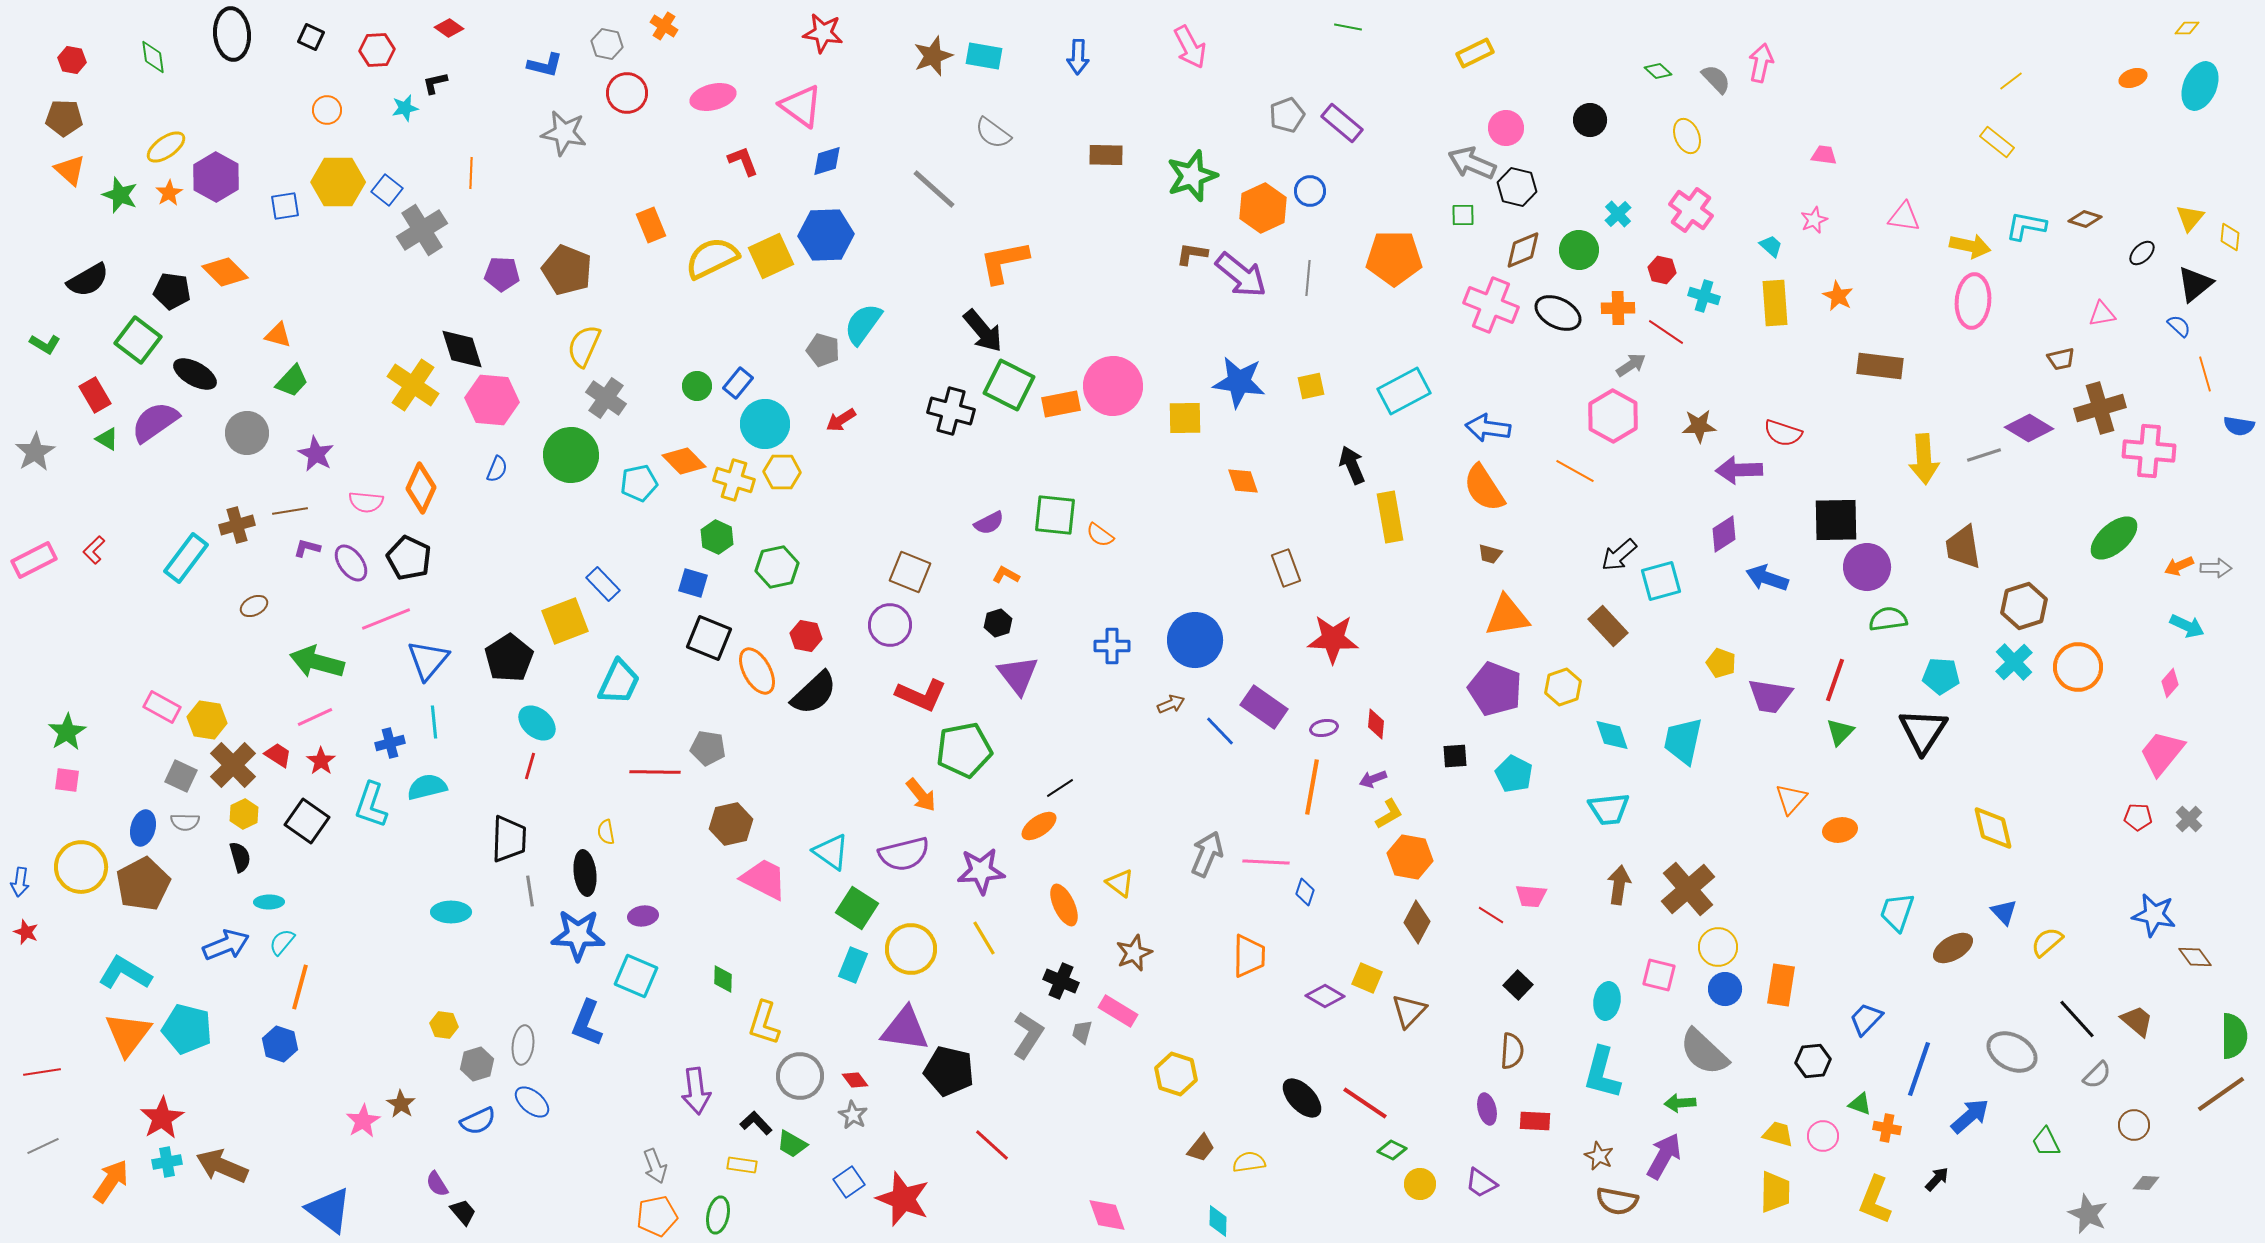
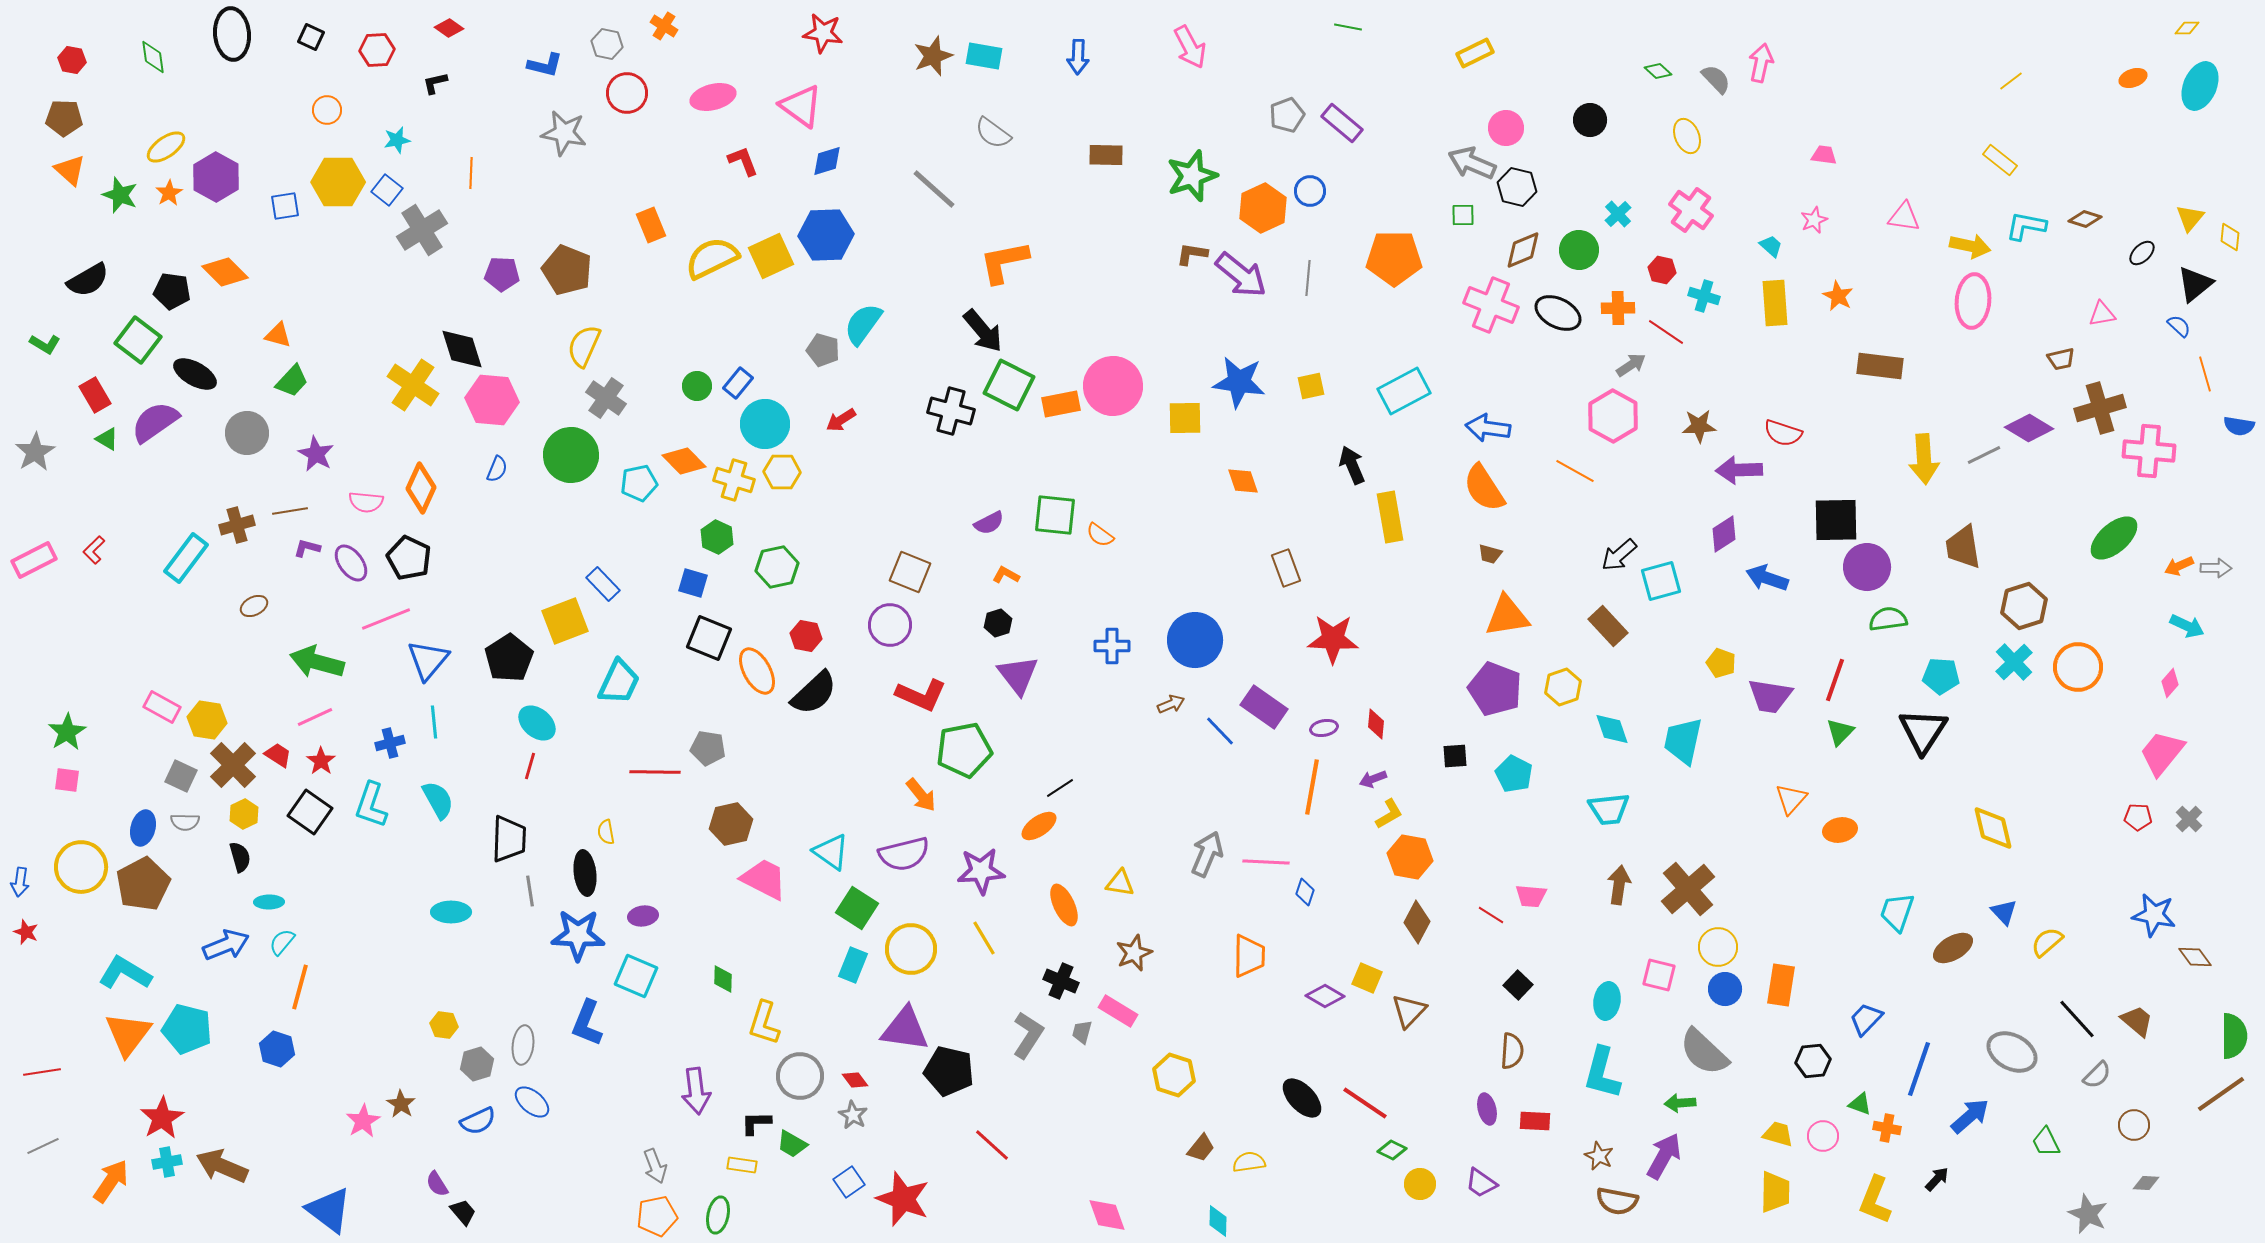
cyan star at (405, 108): moved 8 px left, 32 px down
yellow rectangle at (1997, 142): moved 3 px right, 18 px down
gray line at (1984, 455): rotated 8 degrees counterclockwise
cyan diamond at (1612, 735): moved 6 px up
cyan semicircle at (427, 787): moved 11 px right, 13 px down; rotated 75 degrees clockwise
black square at (307, 821): moved 3 px right, 9 px up
yellow triangle at (1120, 883): rotated 28 degrees counterclockwise
blue hexagon at (280, 1044): moved 3 px left, 5 px down
yellow hexagon at (1176, 1074): moved 2 px left, 1 px down
black L-shape at (756, 1123): rotated 48 degrees counterclockwise
